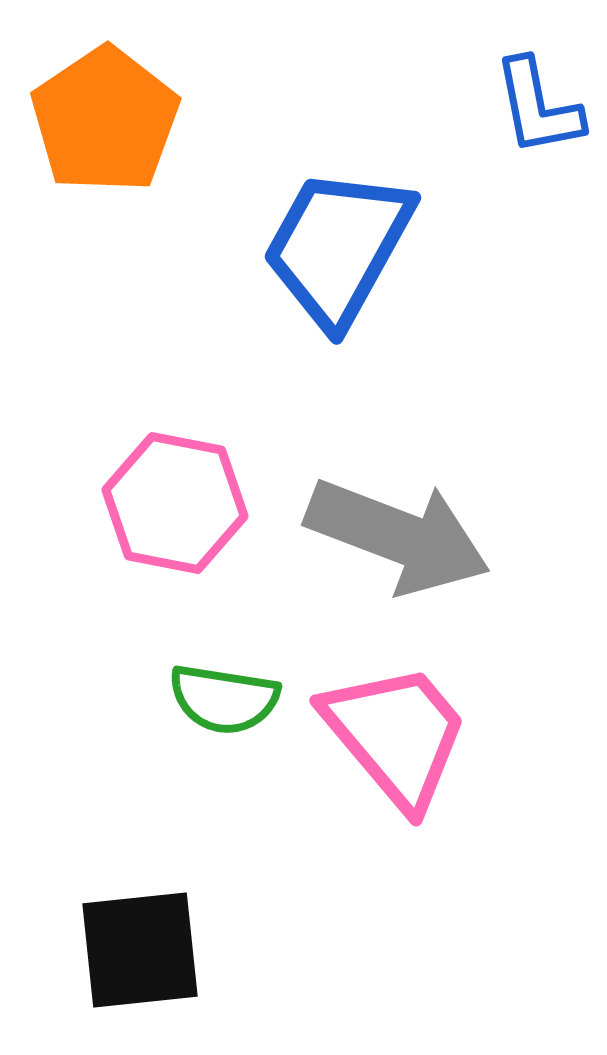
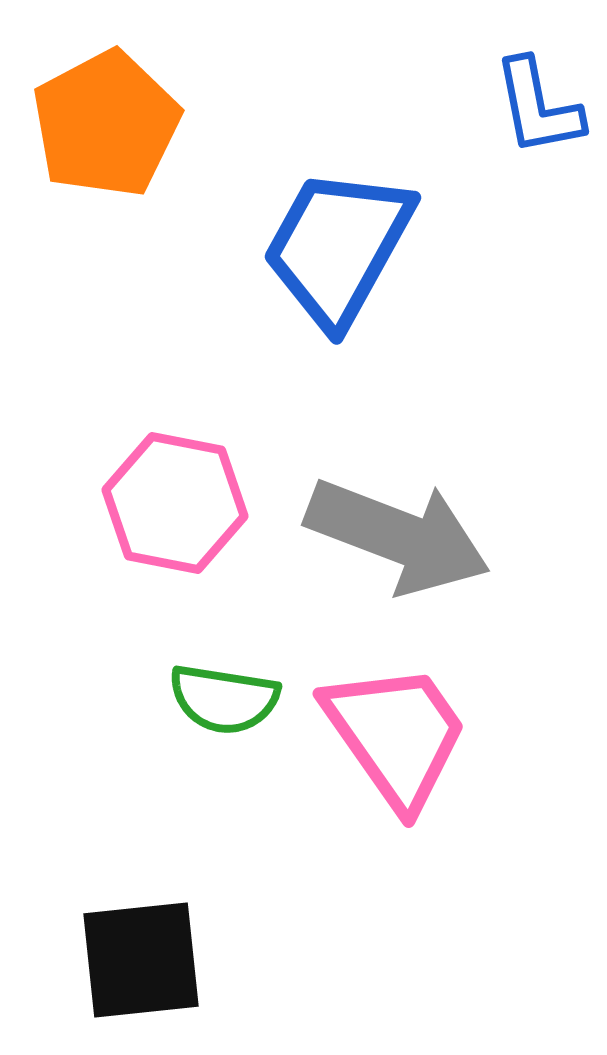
orange pentagon: moved 1 px right, 4 px down; rotated 6 degrees clockwise
pink trapezoid: rotated 5 degrees clockwise
black square: moved 1 px right, 10 px down
